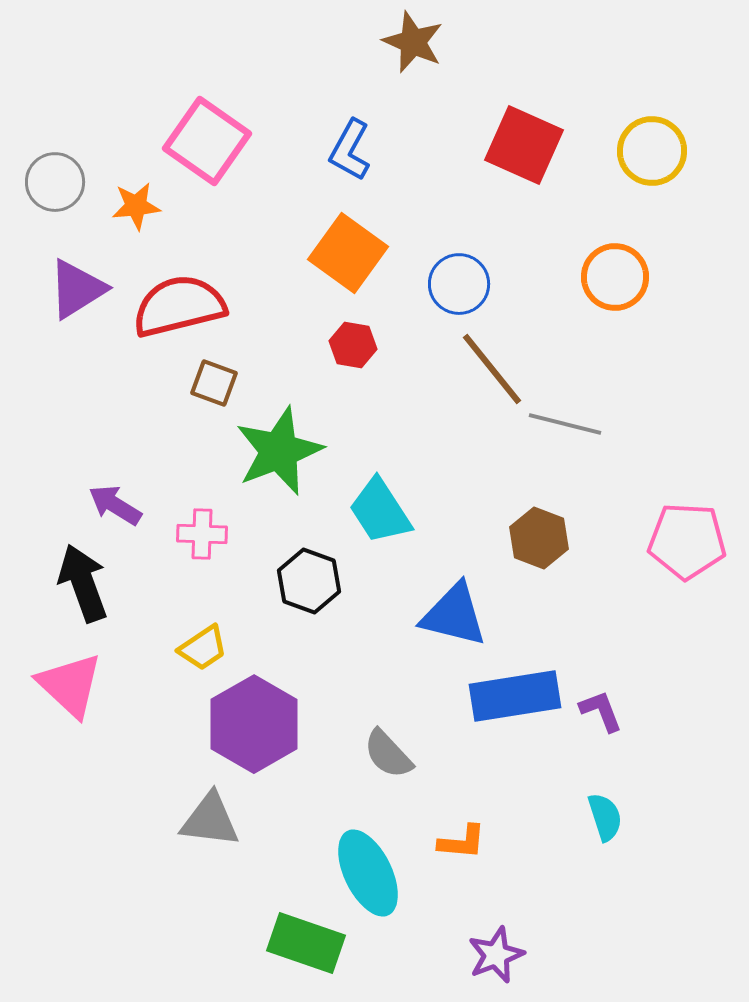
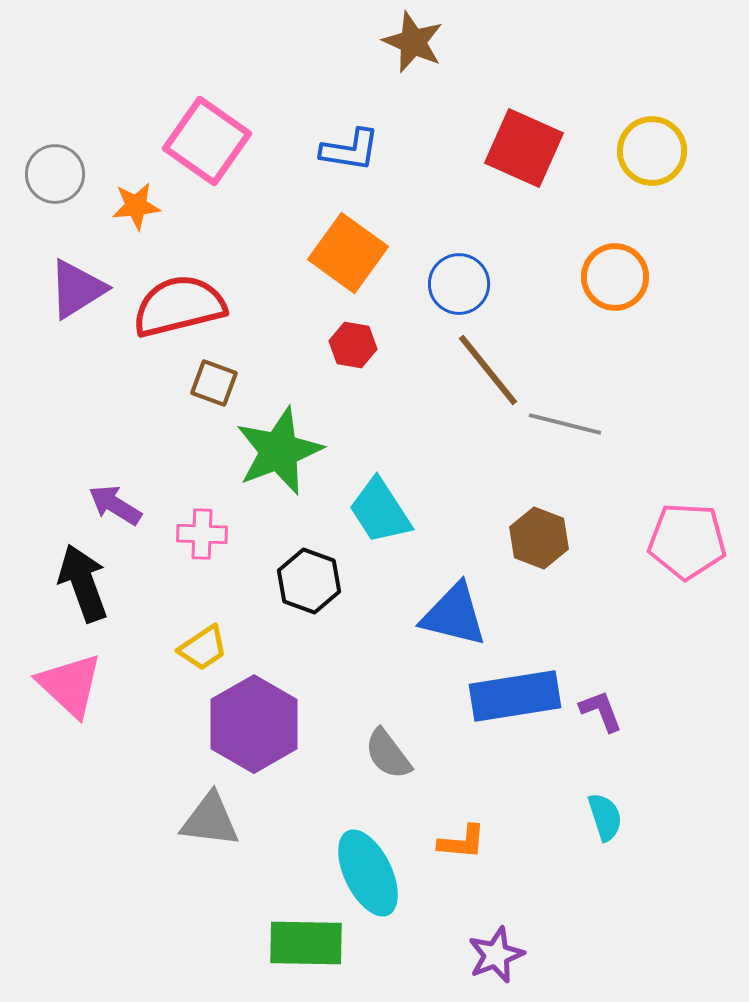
red square: moved 3 px down
blue L-shape: rotated 110 degrees counterclockwise
gray circle: moved 8 px up
brown line: moved 4 px left, 1 px down
gray semicircle: rotated 6 degrees clockwise
green rectangle: rotated 18 degrees counterclockwise
